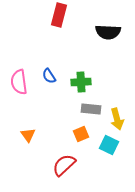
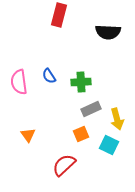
gray rectangle: rotated 30 degrees counterclockwise
